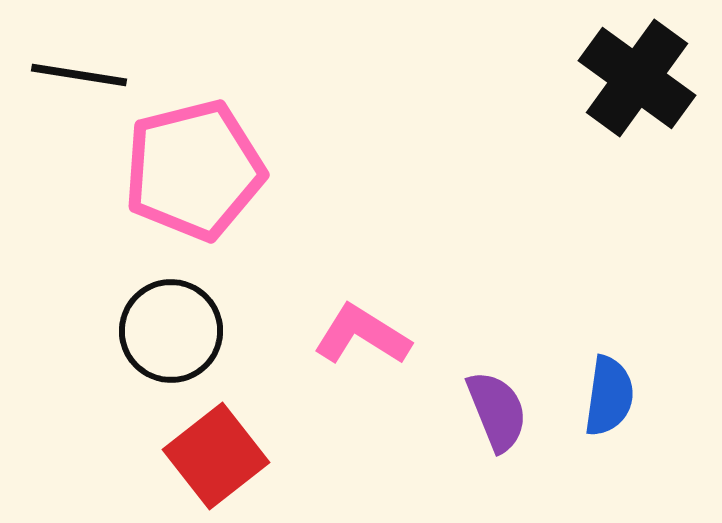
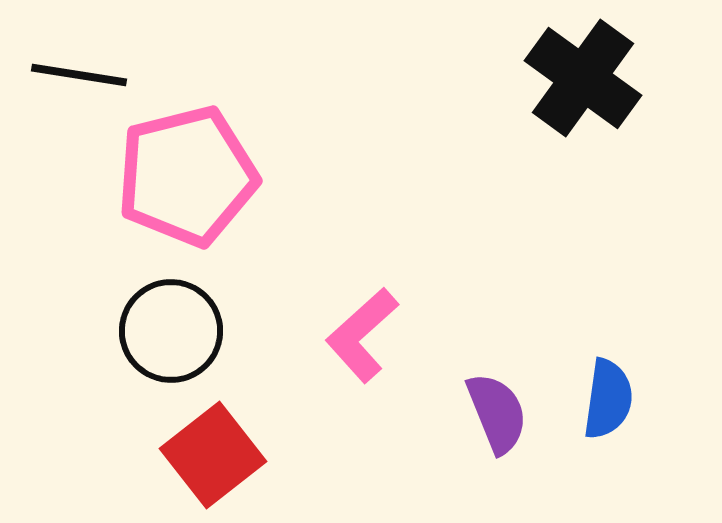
black cross: moved 54 px left
pink pentagon: moved 7 px left, 6 px down
pink L-shape: rotated 74 degrees counterclockwise
blue semicircle: moved 1 px left, 3 px down
purple semicircle: moved 2 px down
red square: moved 3 px left, 1 px up
